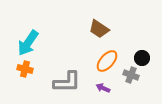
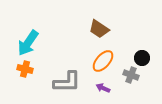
orange ellipse: moved 4 px left
